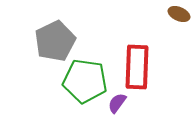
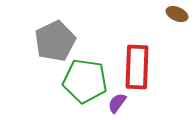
brown ellipse: moved 2 px left
